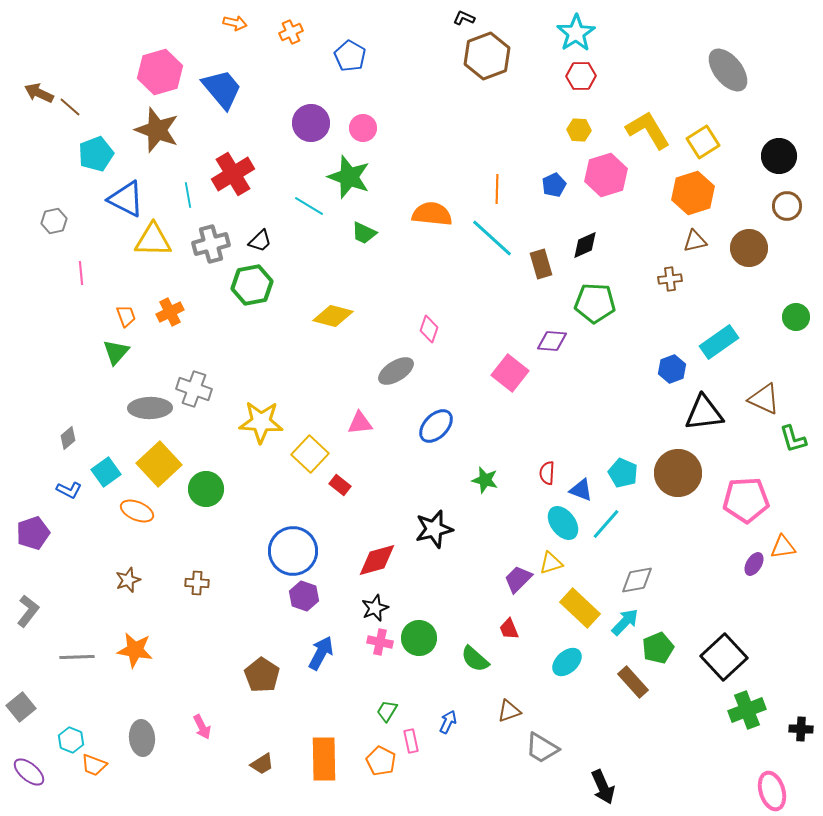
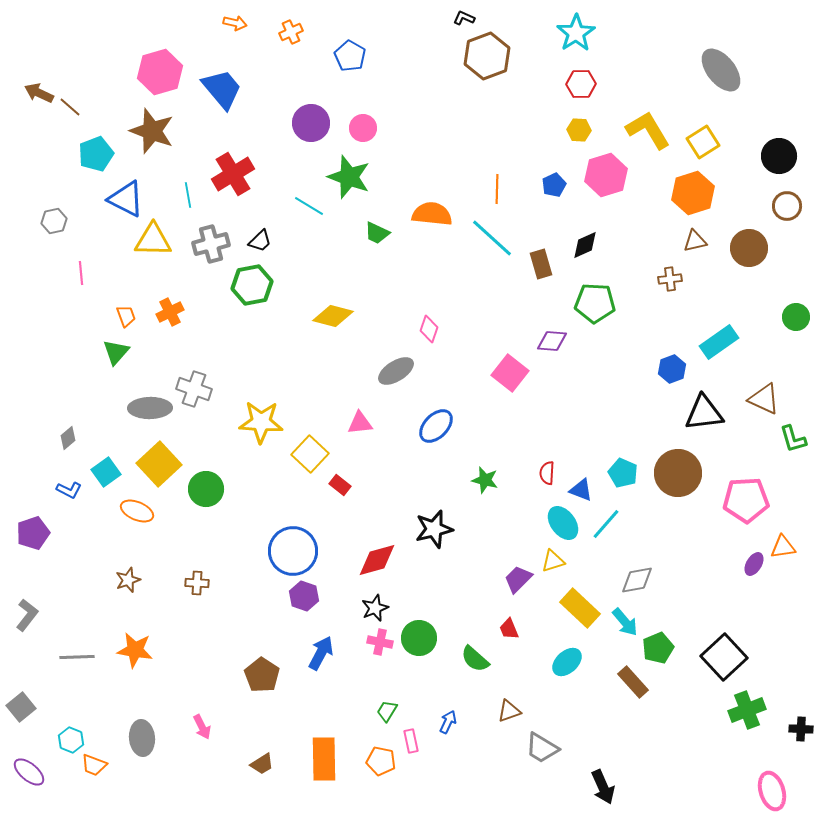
gray ellipse at (728, 70): moved 7 px left
red hexagon at (581, 76): moved 8 px down
brown star at (157, 130): moved 5 px left, 1 px down
green trapezoid at (364, 233): moved 13 px right
yellow triangle at (551, 563): moved 2 px right, 2 px up
gray L-shape at (28, 611): moved 1 px left, 4 px down
cyan arrow at (625, 622): rotated 96 degrees clockwise
orange pentagon at (381, 761): rotated 16 degrees counterclockwise
